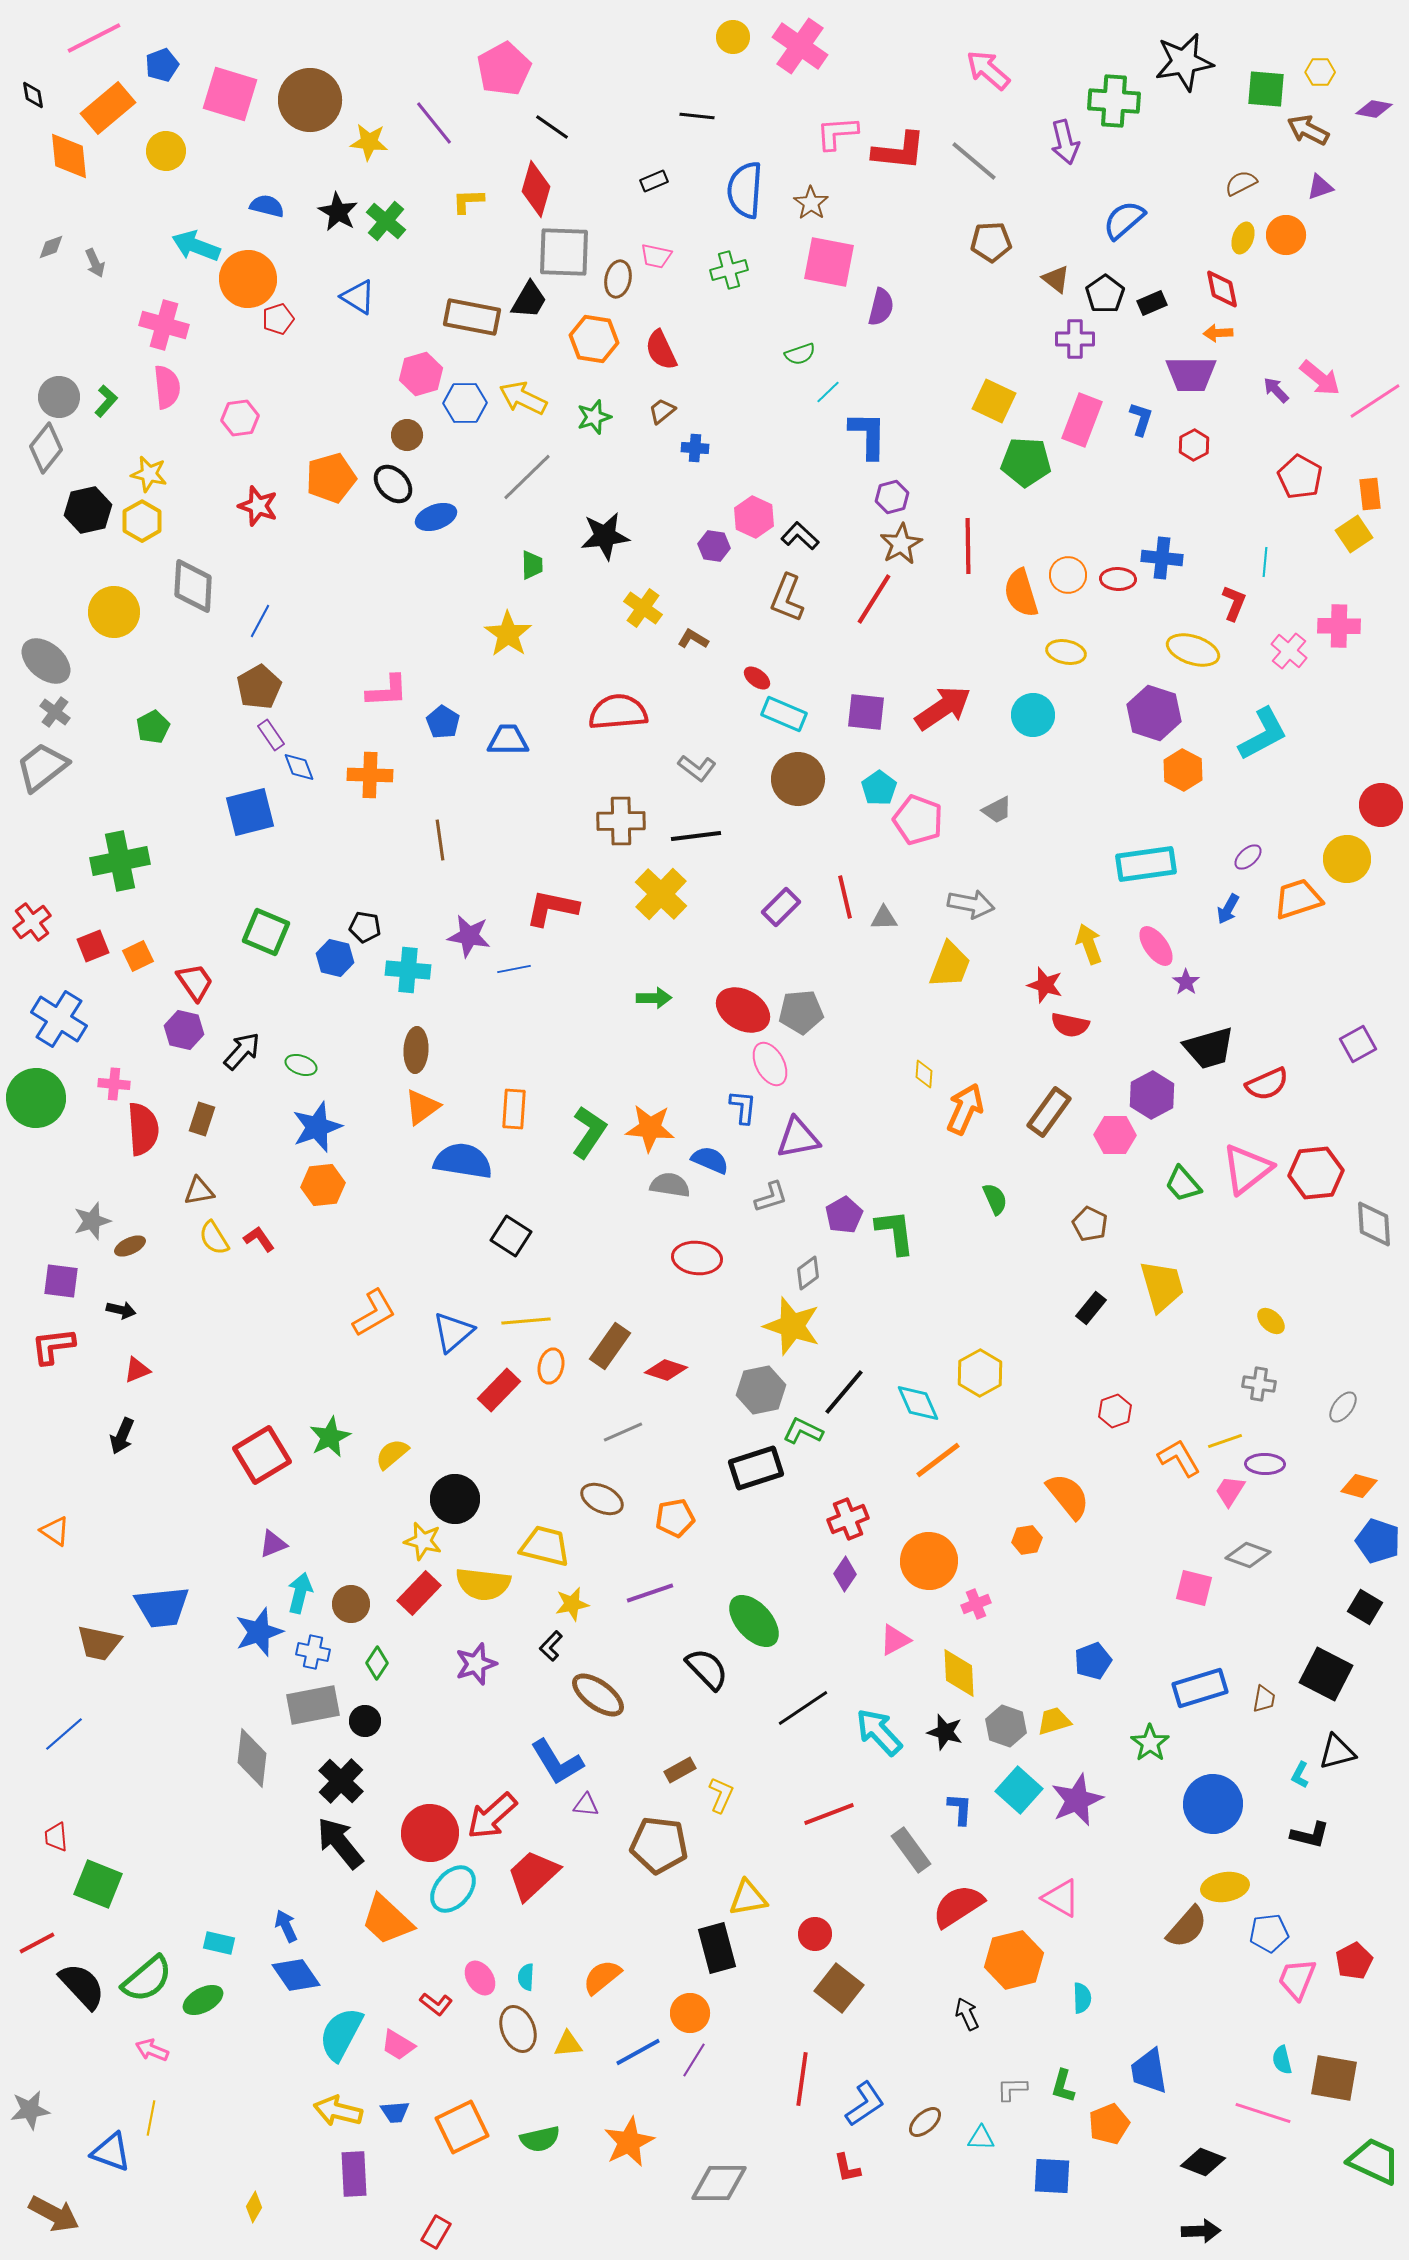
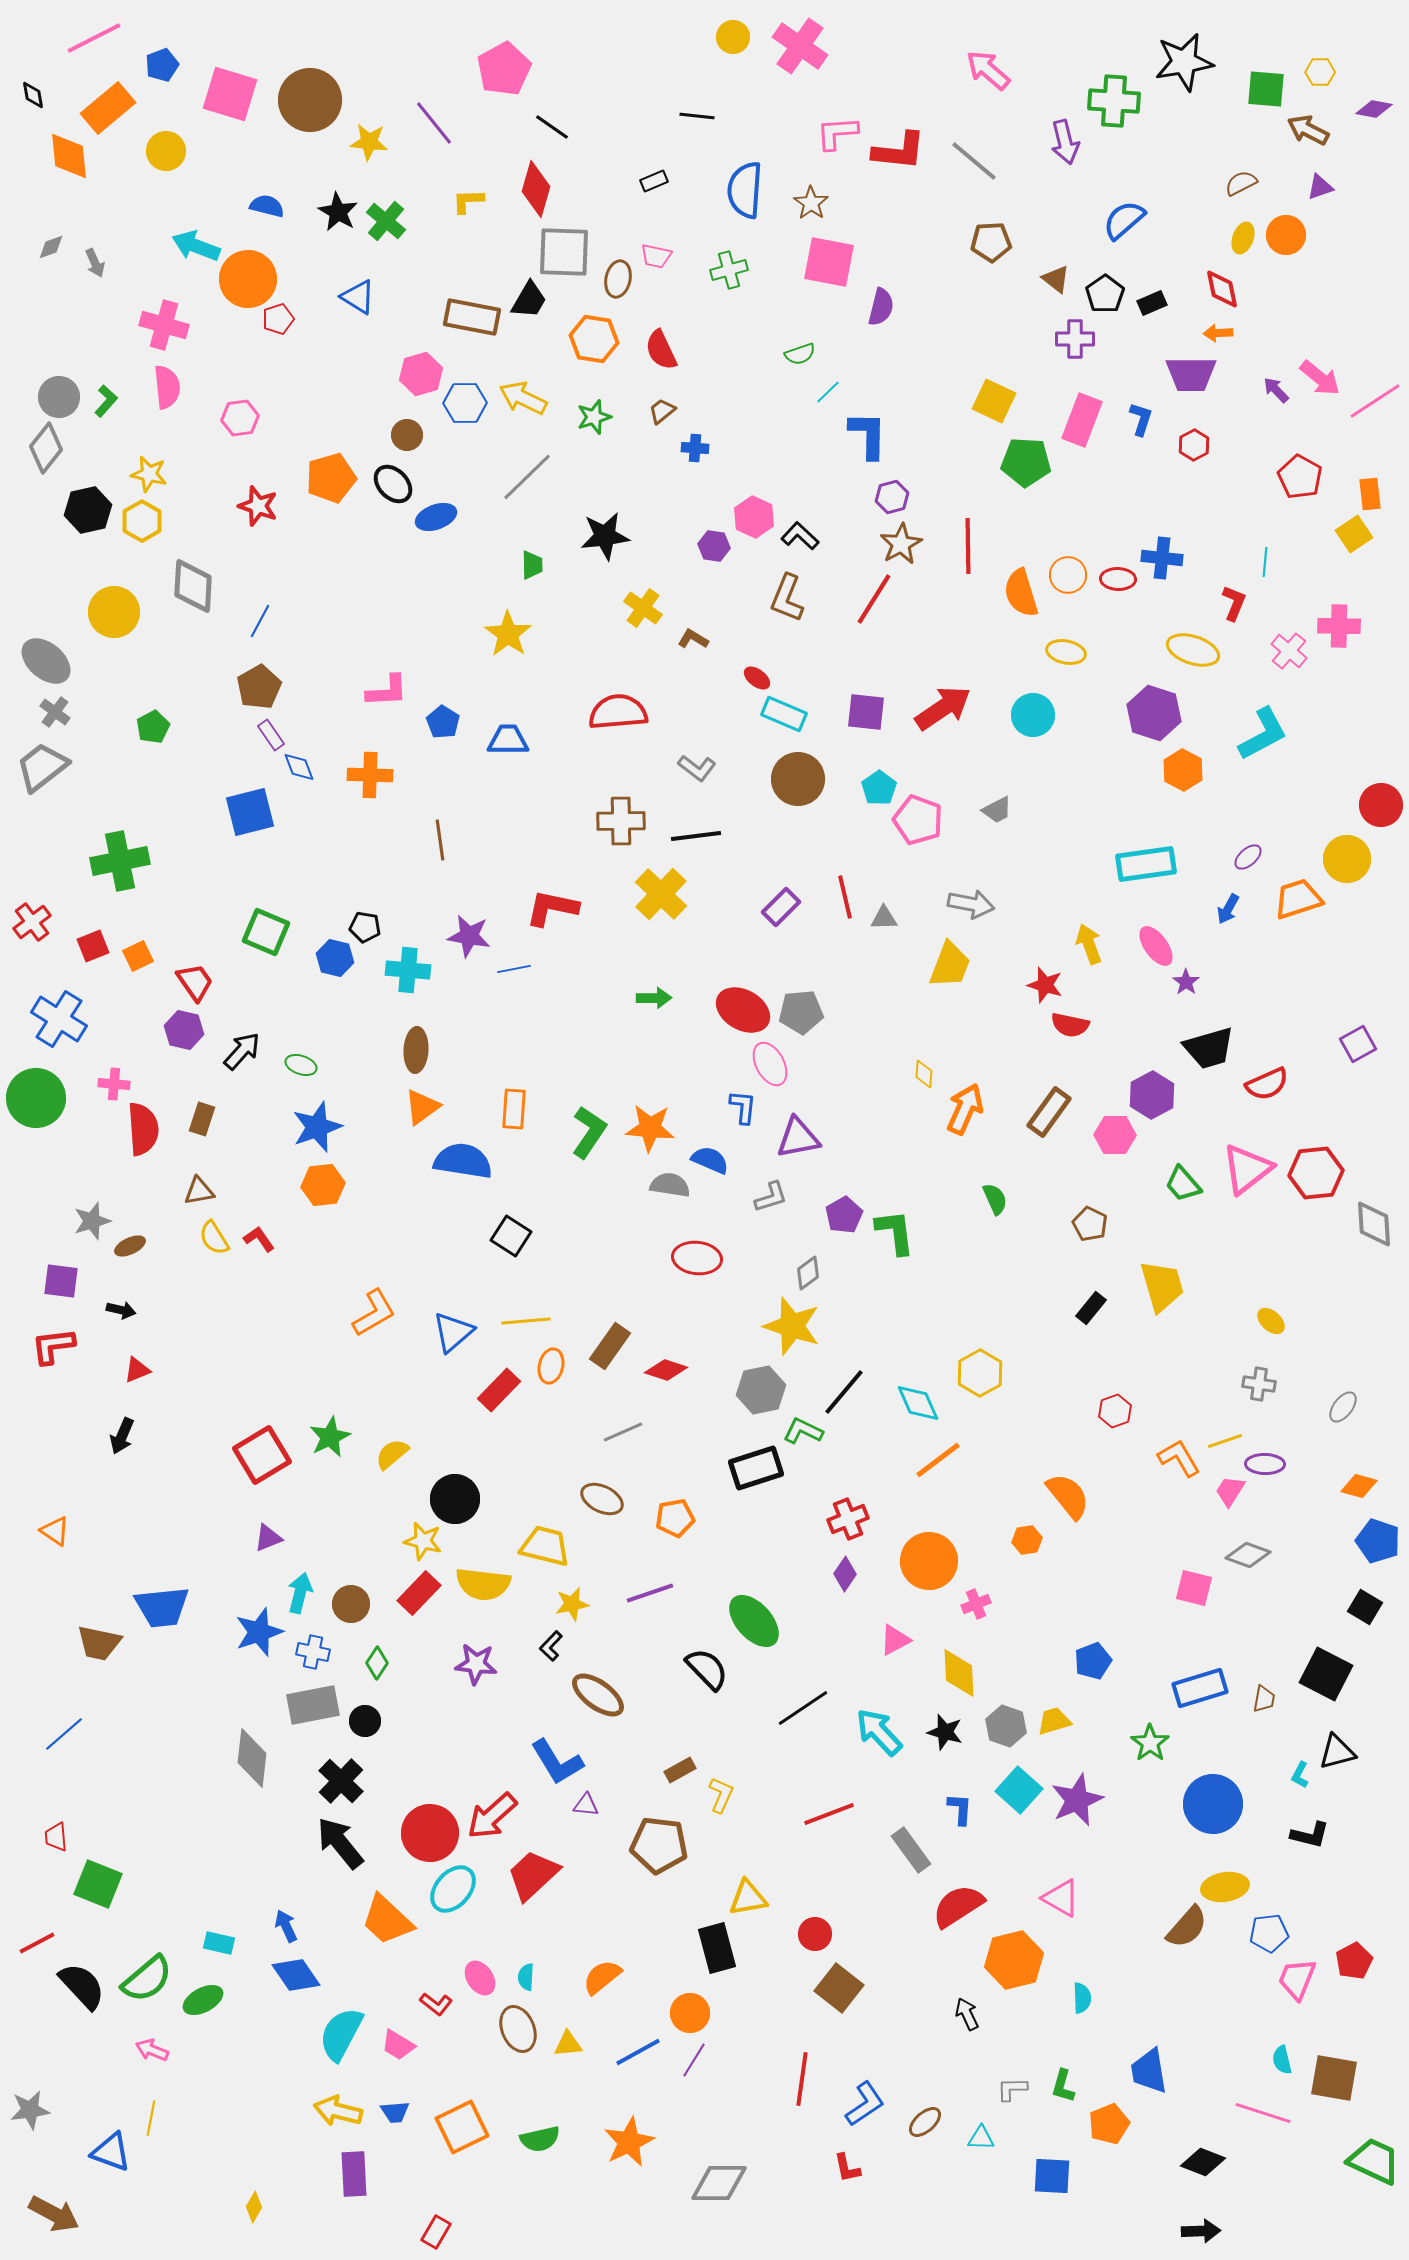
purple triangle at (273, 1544): moved 5 px left, 6 px up
purple star at (476, 1664): rotated 24 degrees clockwise
